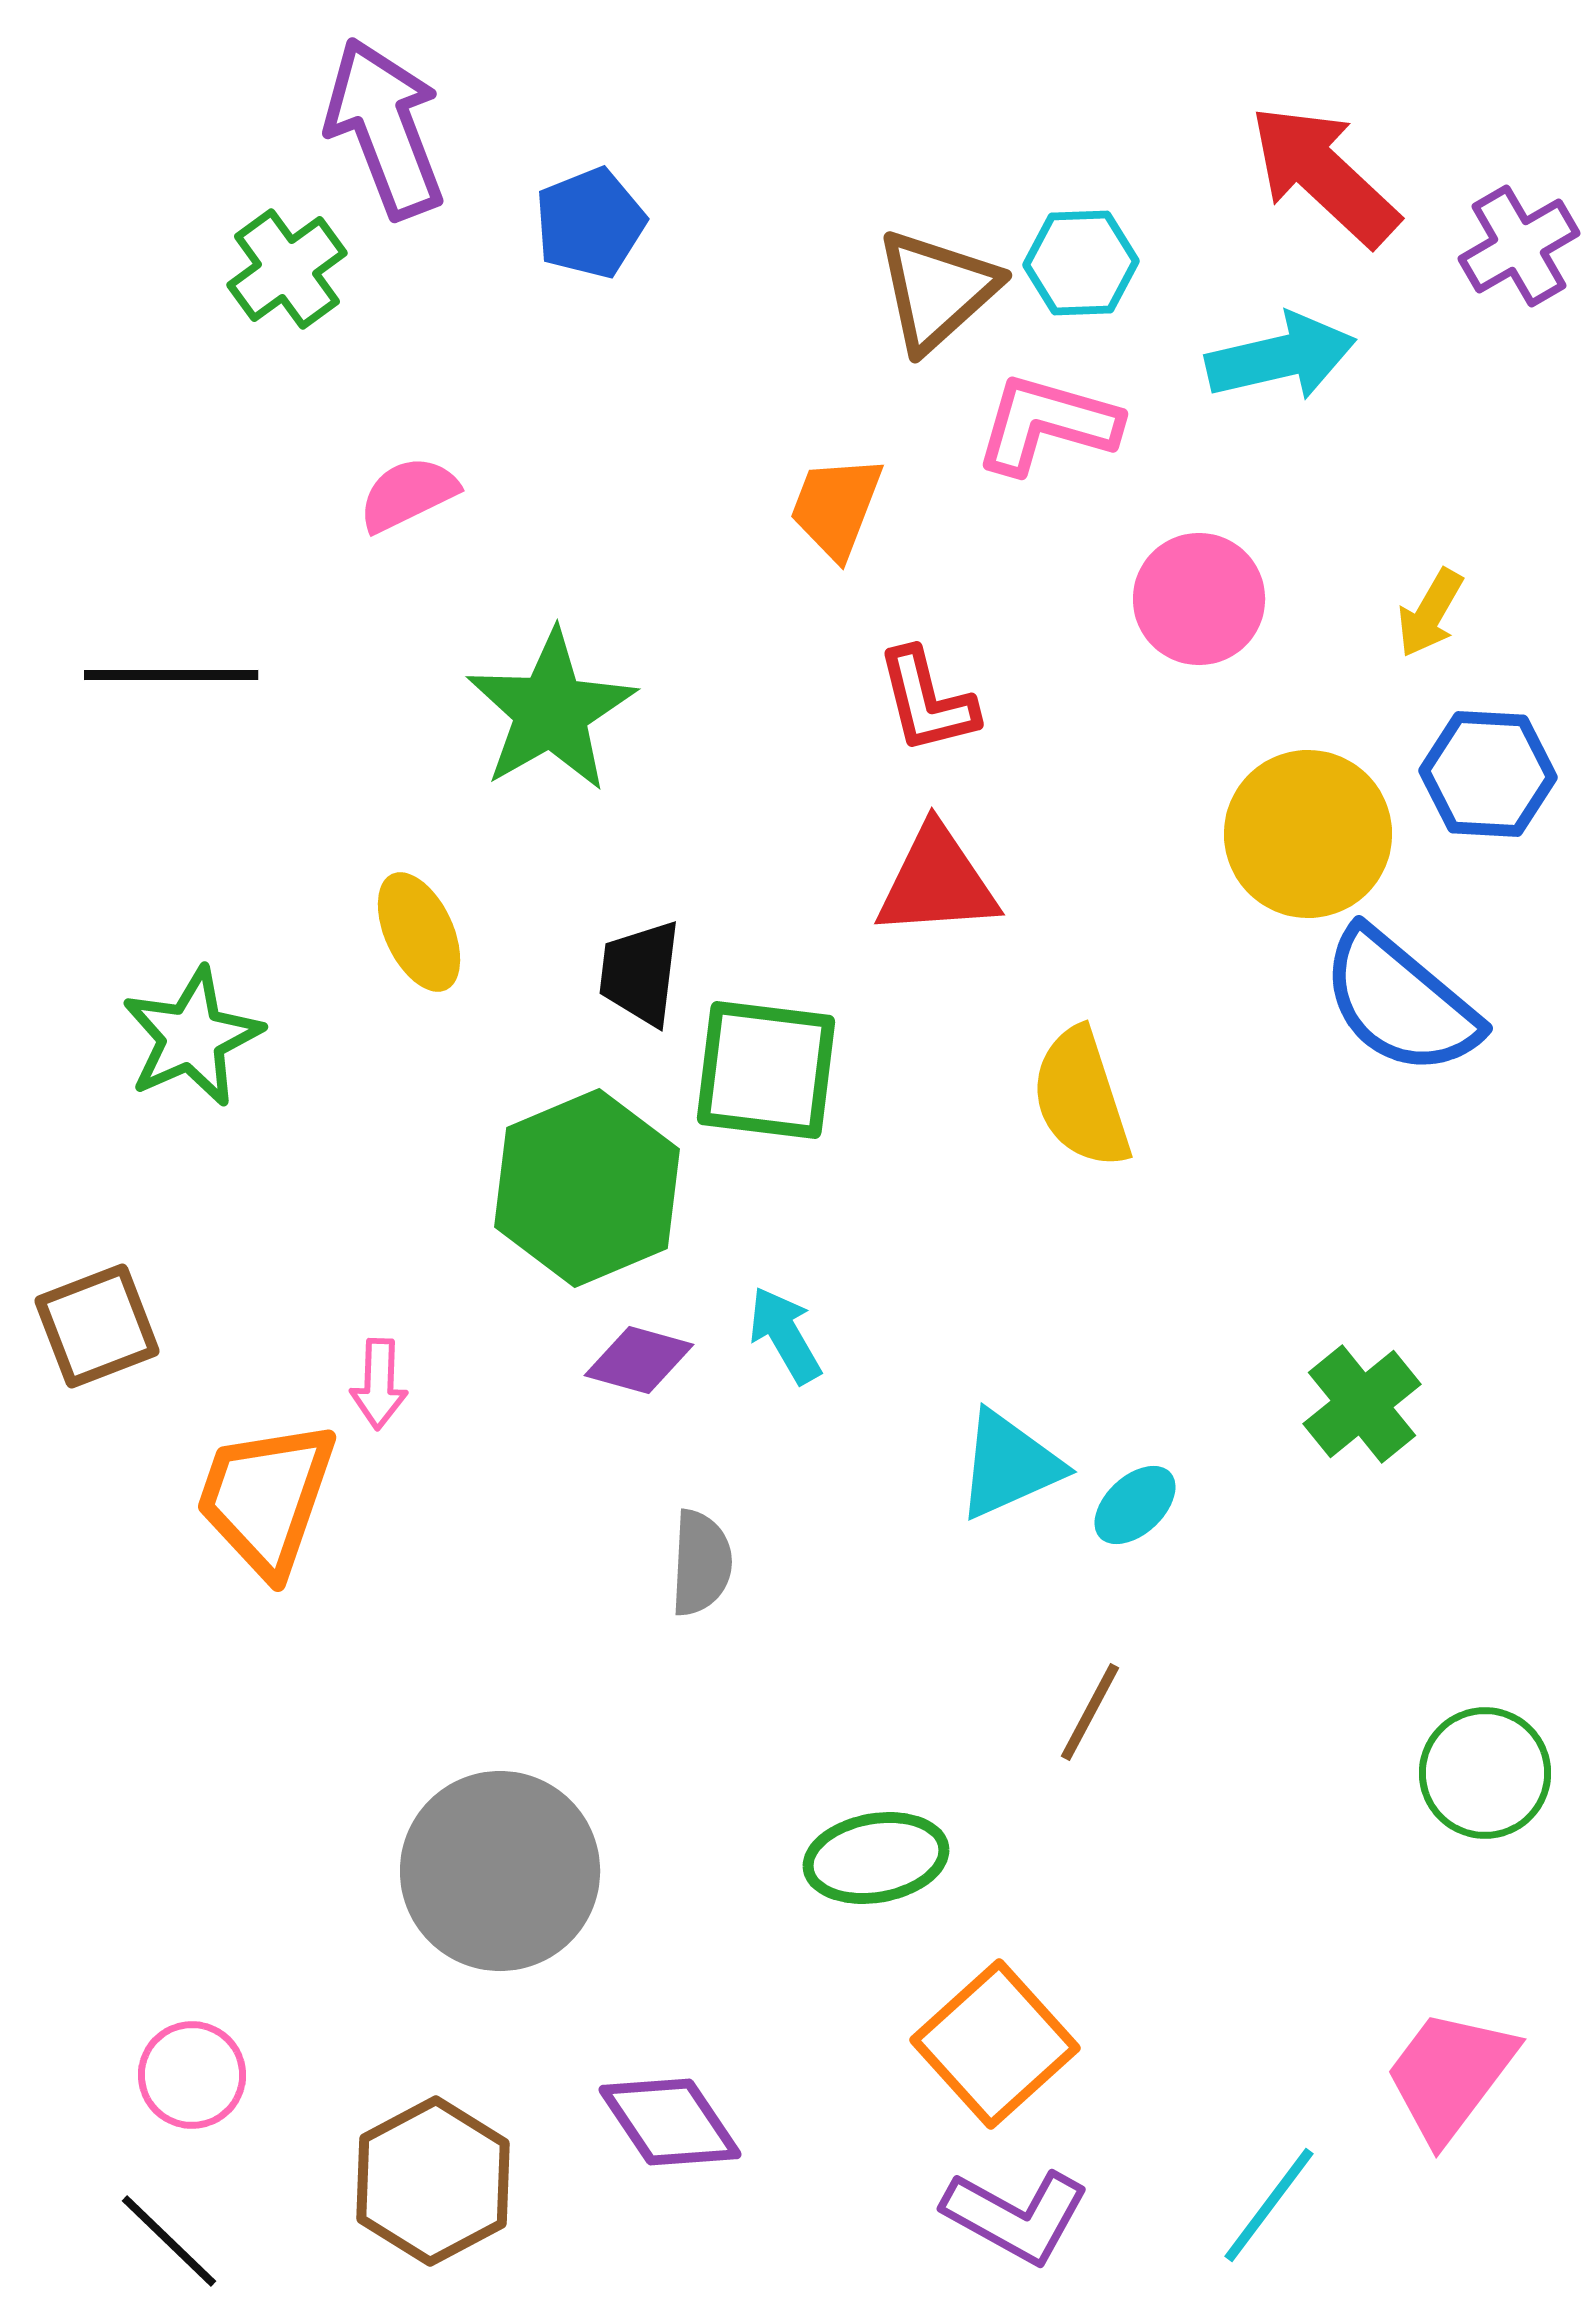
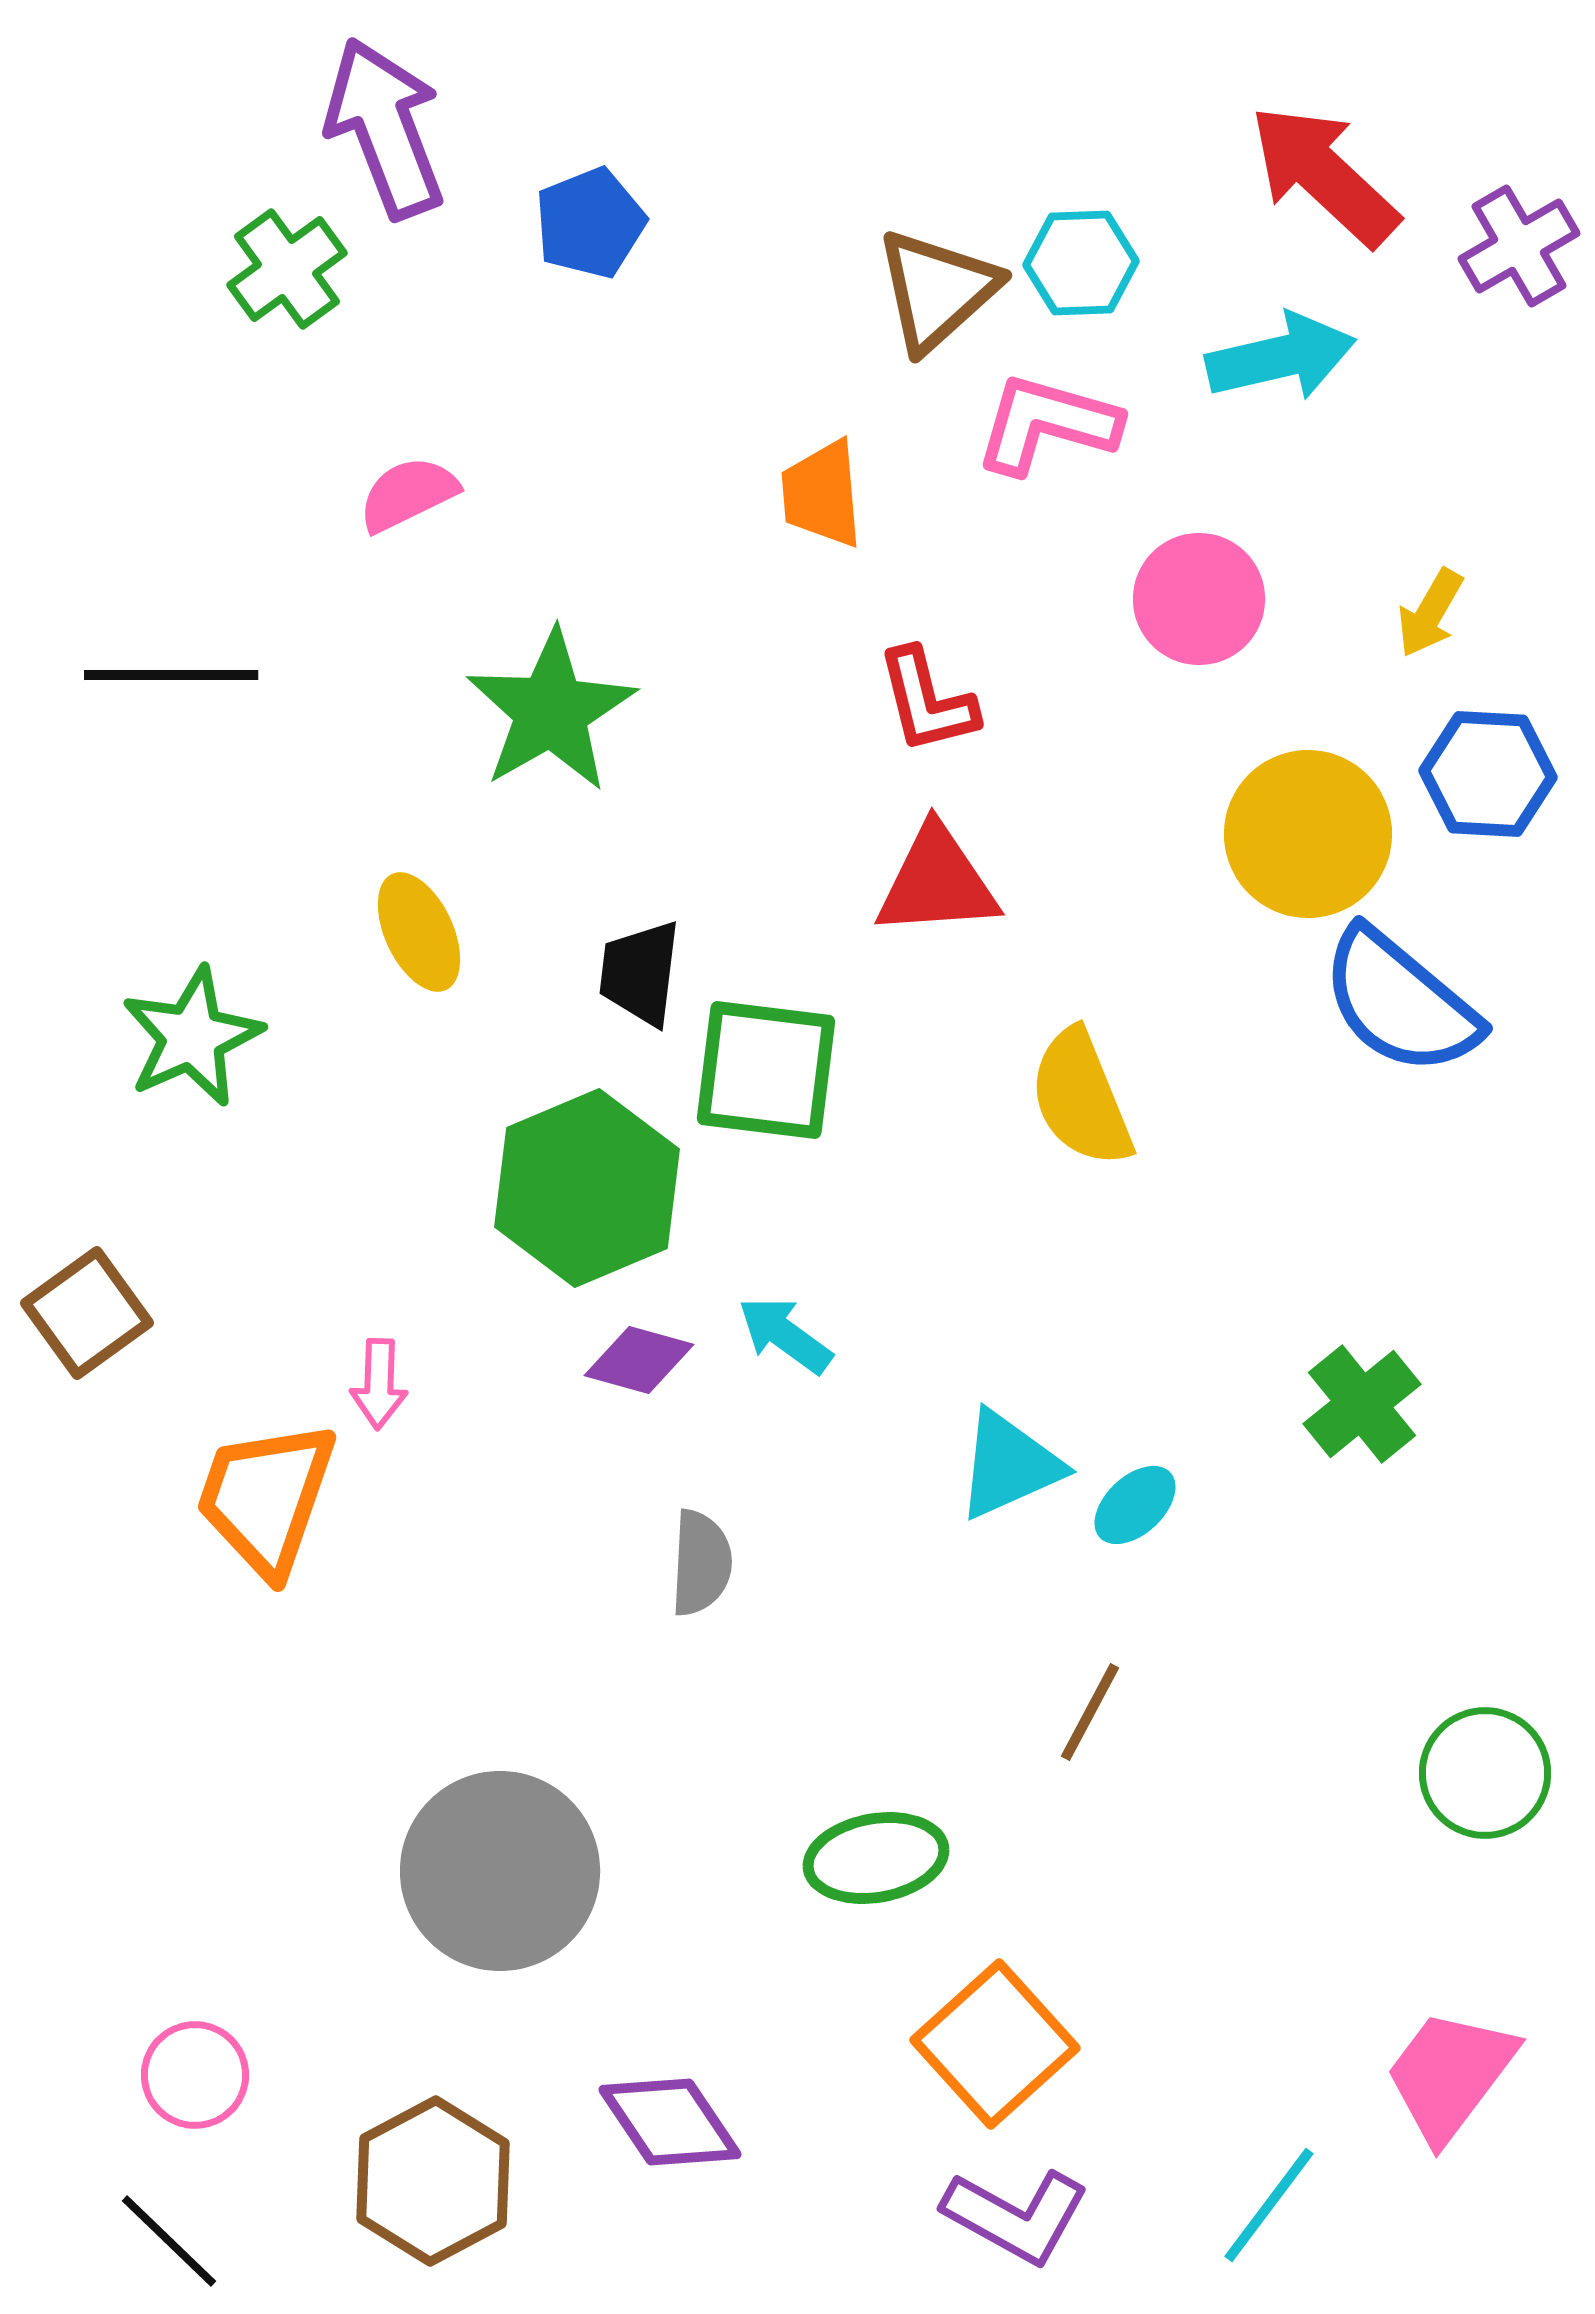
orange trapezoid at (836, 507): moved 14 px left, 13 px up; rotated 26 degrees counterclockwise
yellow semicircle at (1081, 1098): rotated 4 degrees counterclockwise
brown square at (97, 1326): moved 10 px left, 13 px up; rotated 15 degrees counterclockwise
cyan arrow at (785, 1335): rotated 24 degrees counterclockwise
pink circle at (192, 2075): moved 3 px right
